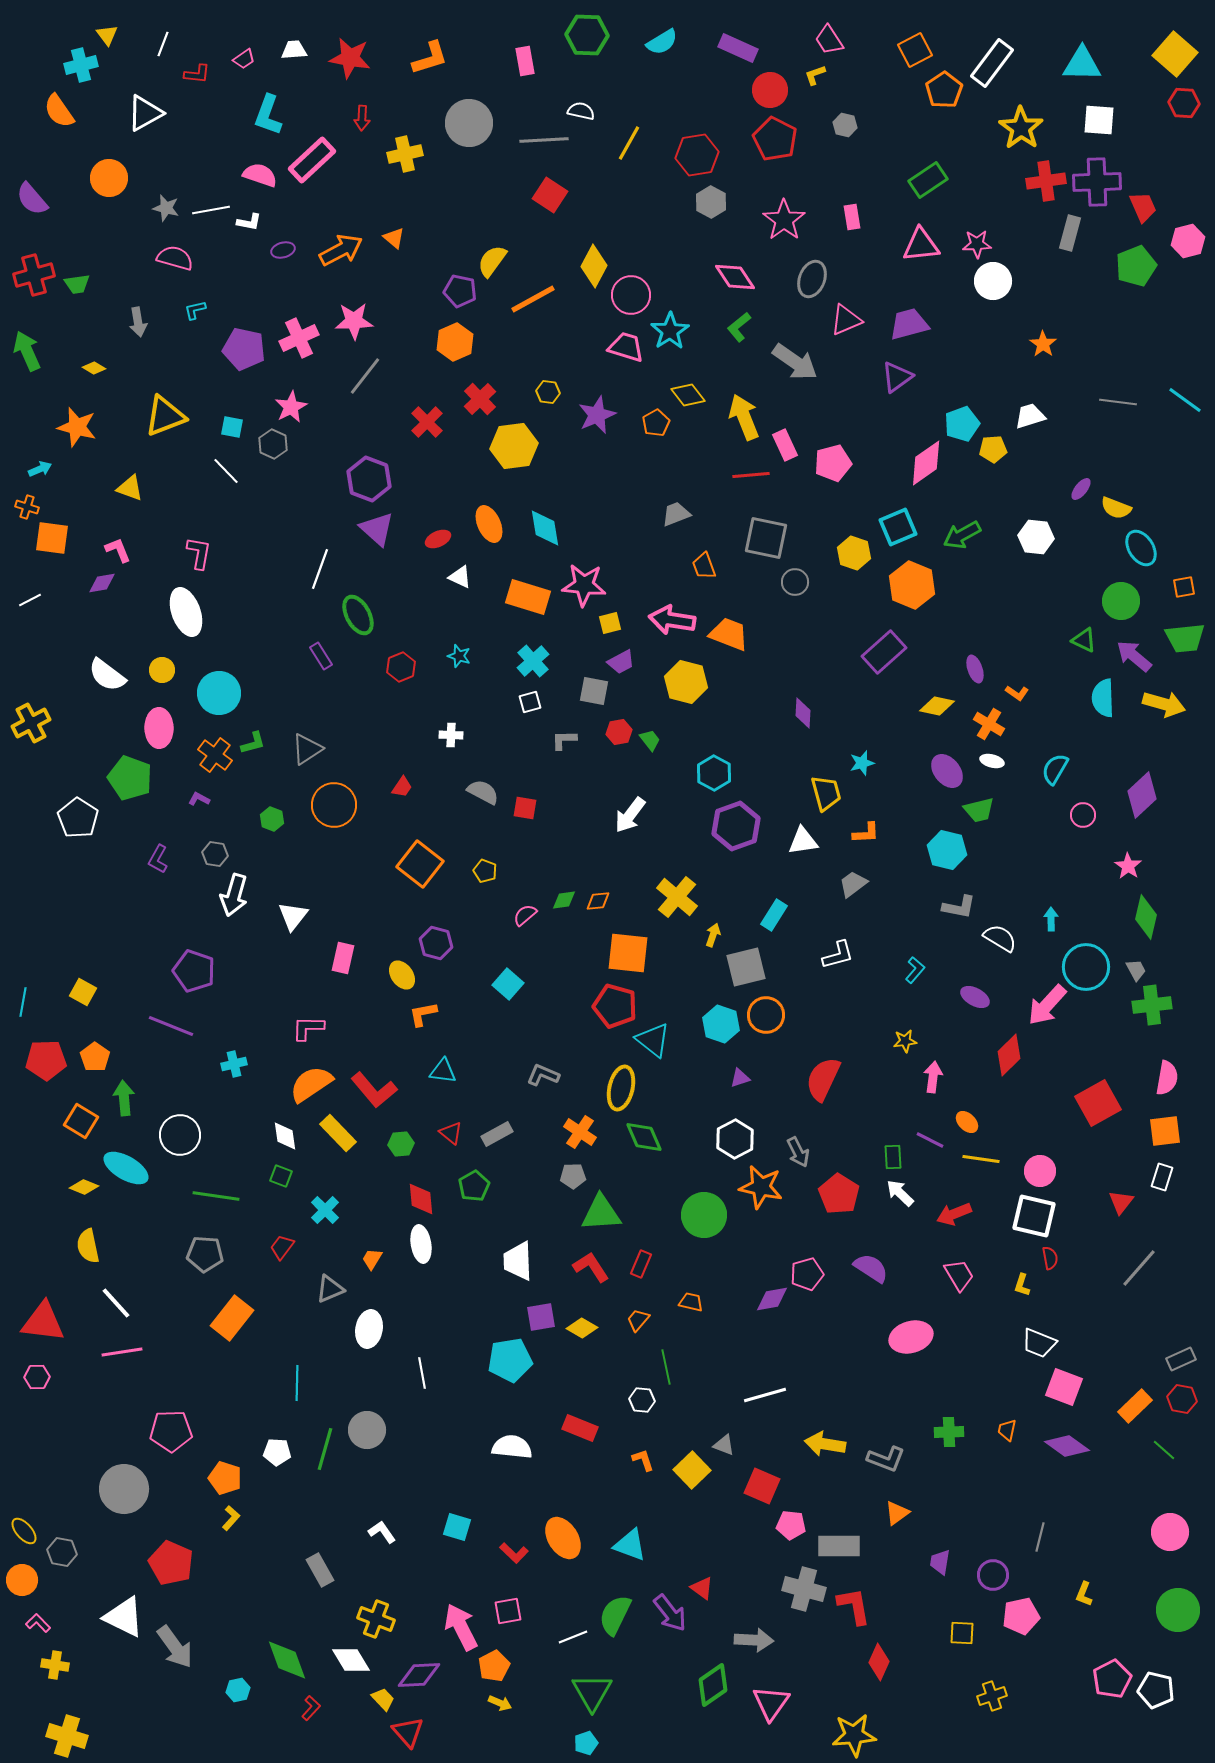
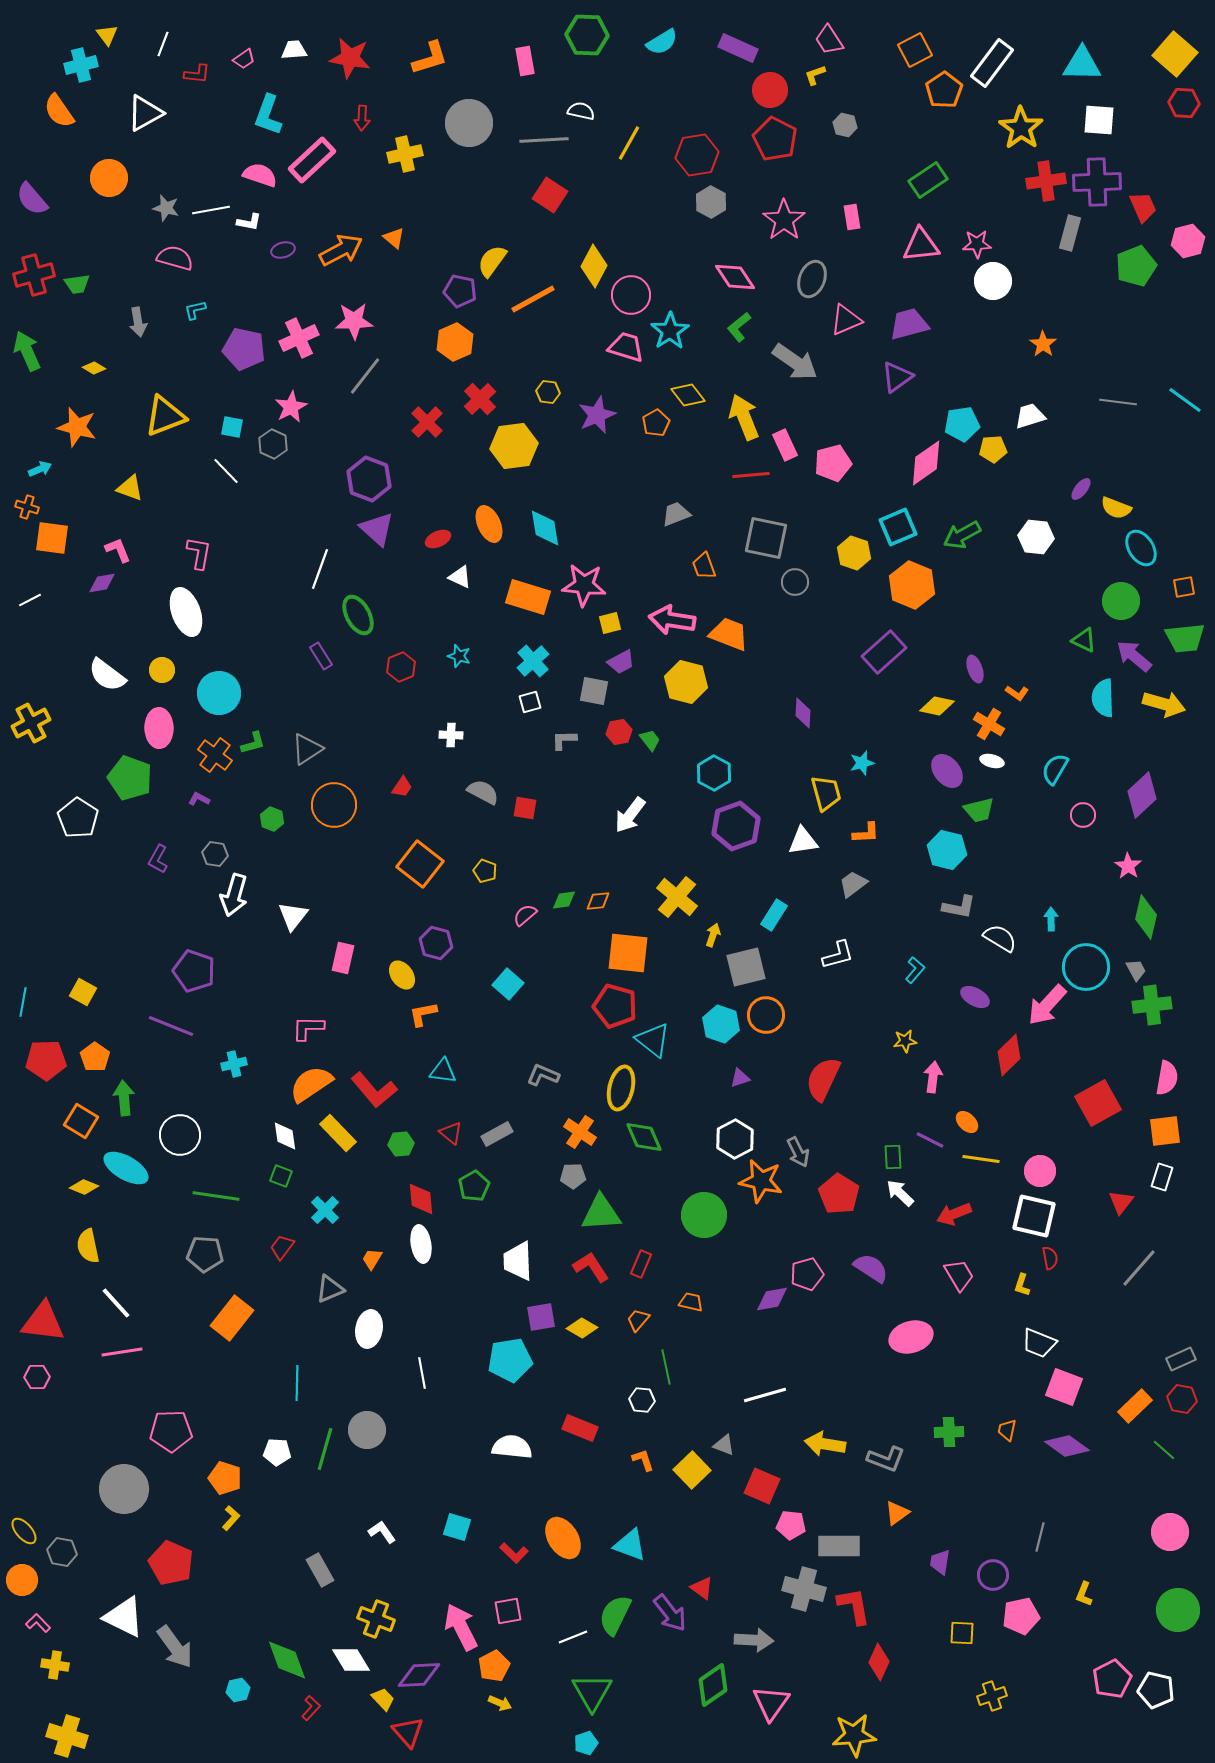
cyan pentagon at (962, 424): rotated 12 degrees clockwise
orange star at (761, 1187): moved 6 px up
